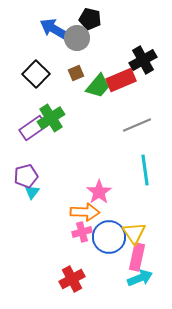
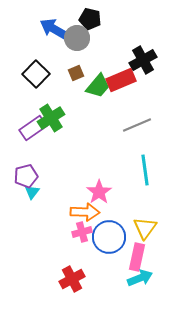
yellow triangle: moved 11 px right, 5 px up; rotated 10 degrees clockwise
